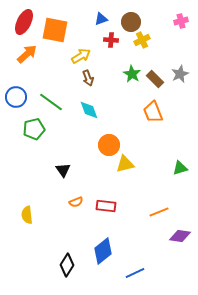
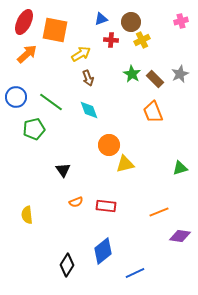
yellow arrow: moved 2 px up
